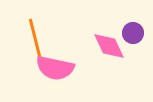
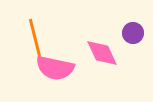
pink diamond: moved 7 px left, 7 px down
